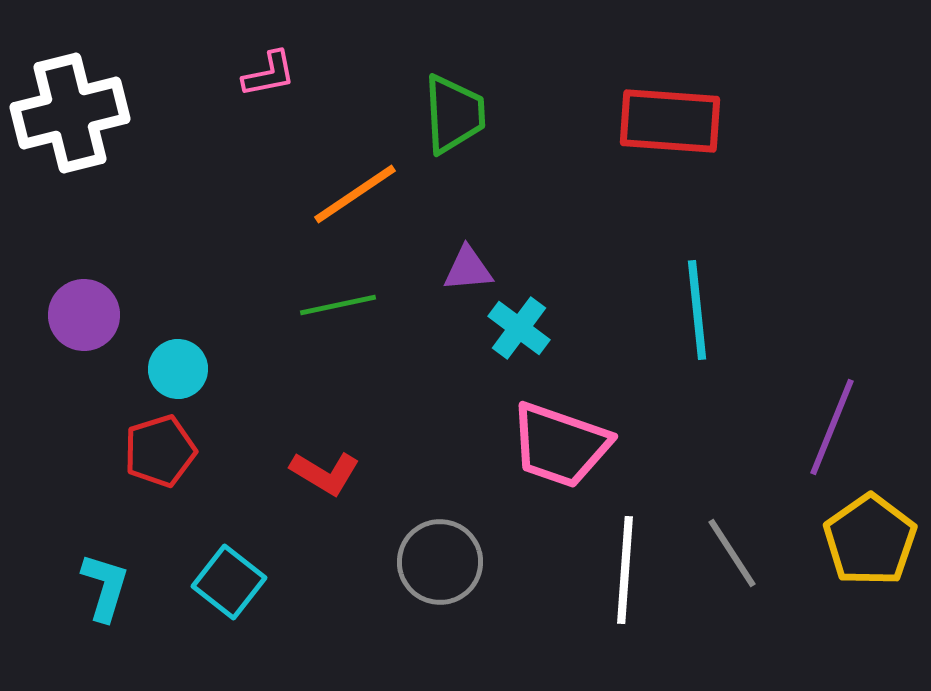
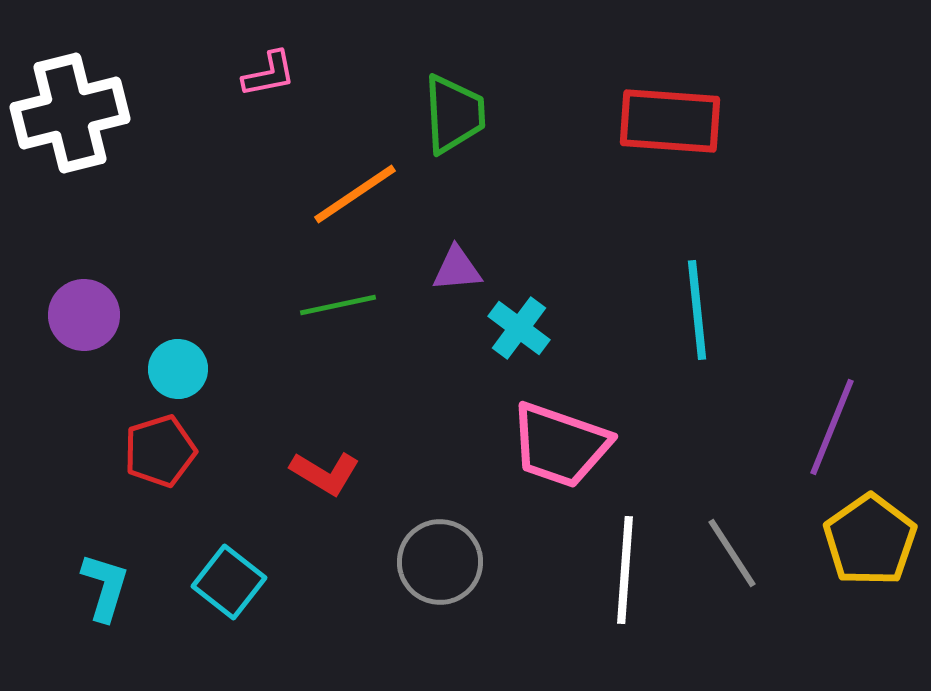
purple triangle: moved 11 px left
